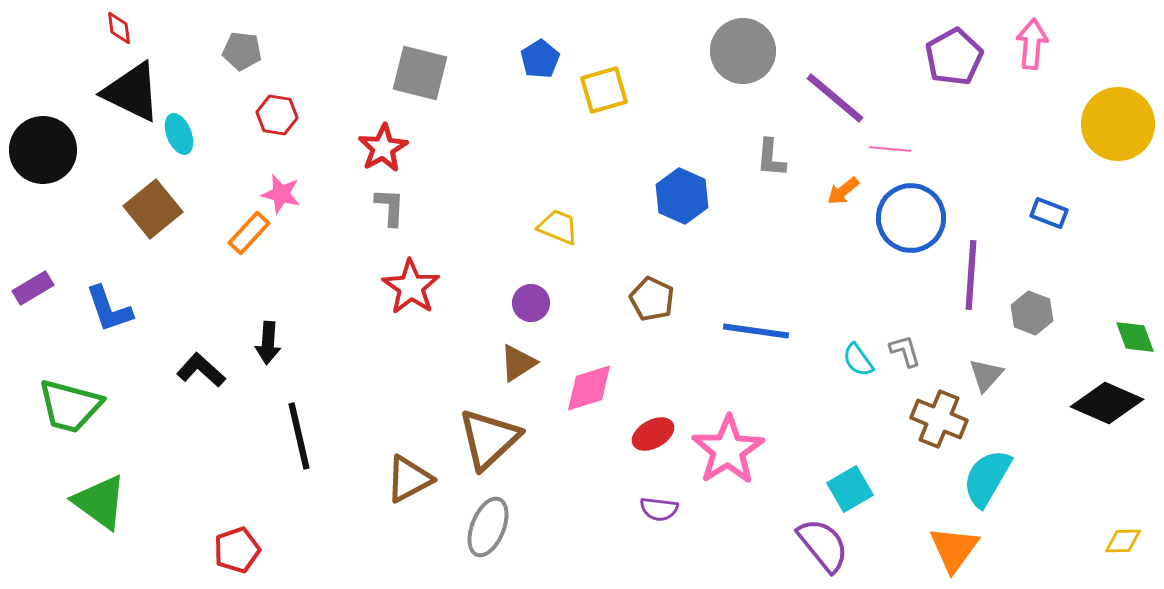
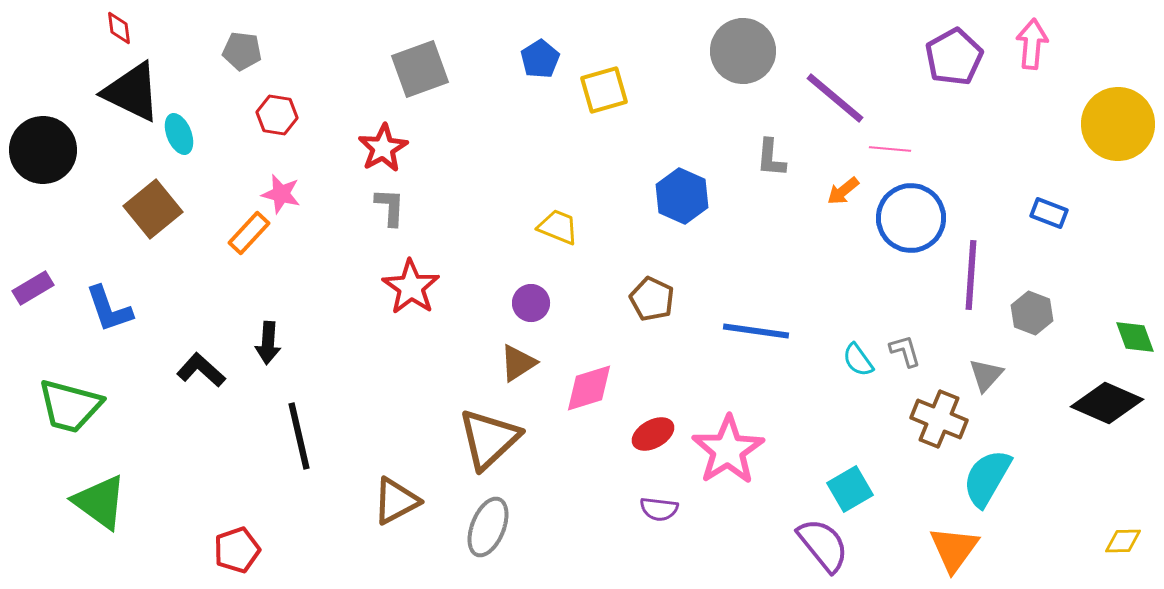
gray square at (420, 73): moved 4 px up; rotated 34 degrees counterclockwise
brown triangle at (409, 479): moved 13 px left, 22 px down
